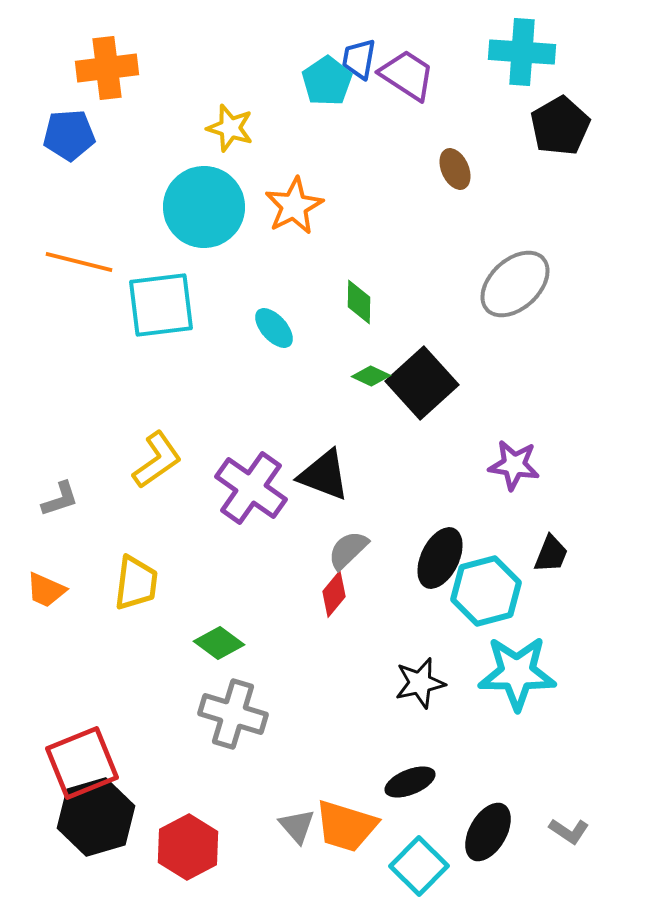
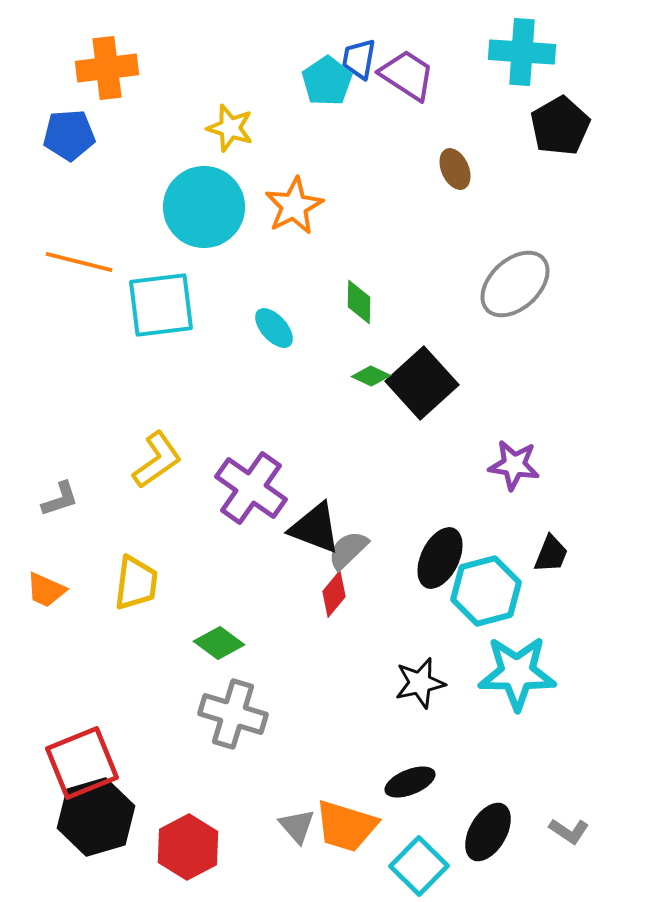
black triangle at (324, 475): moved 9 px left, 53 px down
